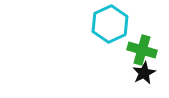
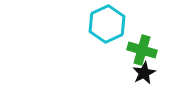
cyan hexagon: moved 3 px left
